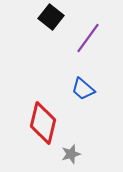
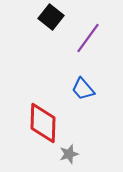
blue trapezoid: rotated 10 degrees clockwise
red diamond: rotated 12 degrees counterclockwise
gray star: moved 2 px left
